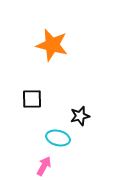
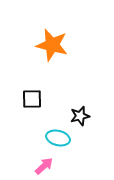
pink arrow: rotated 18 degrees clockwise
